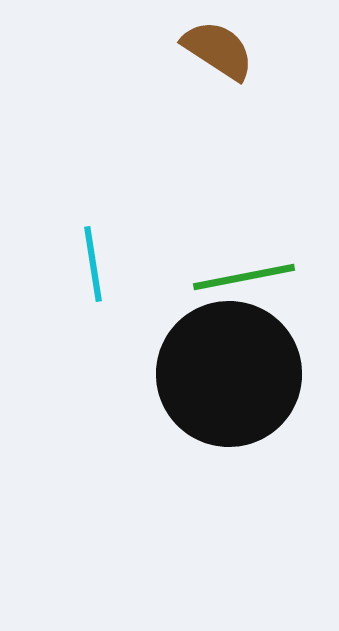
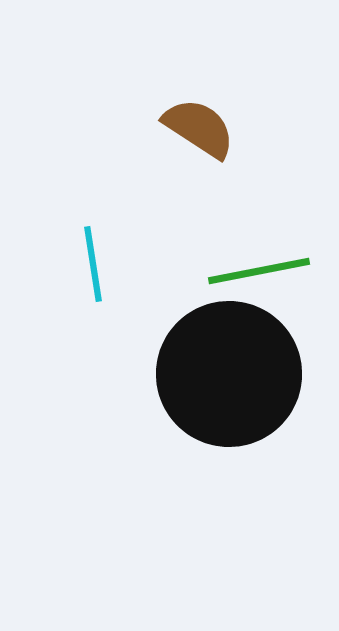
brown semicircle: moved 19 px left, 78 px down
green line: moved 15 px right, 6 px up
